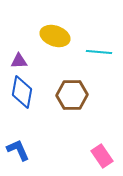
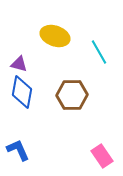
cyan line: rotated 55 degrees clockwise
purple triangle: moved 3 px down; rotated 18 degrees clockwise
